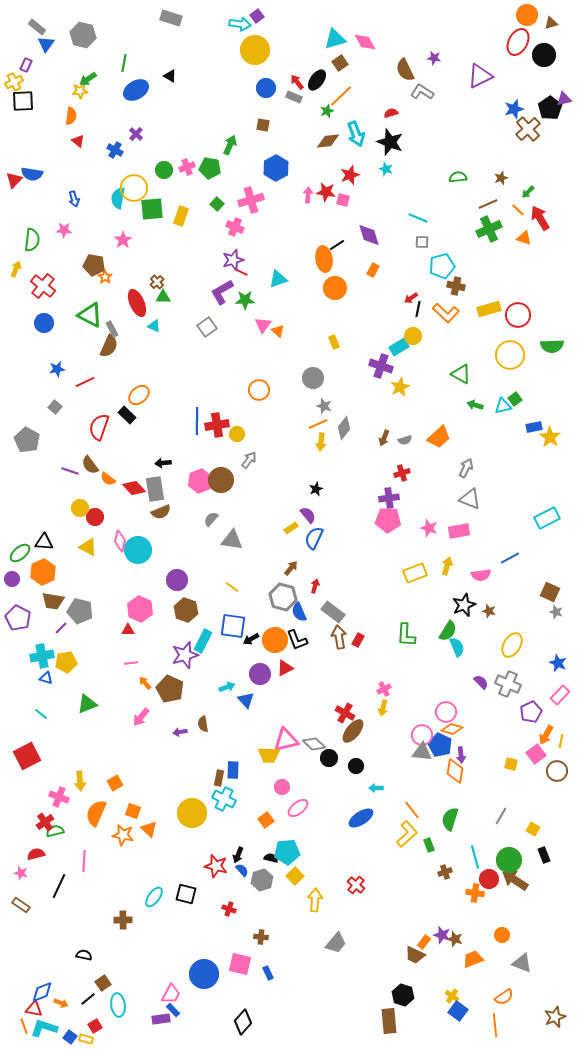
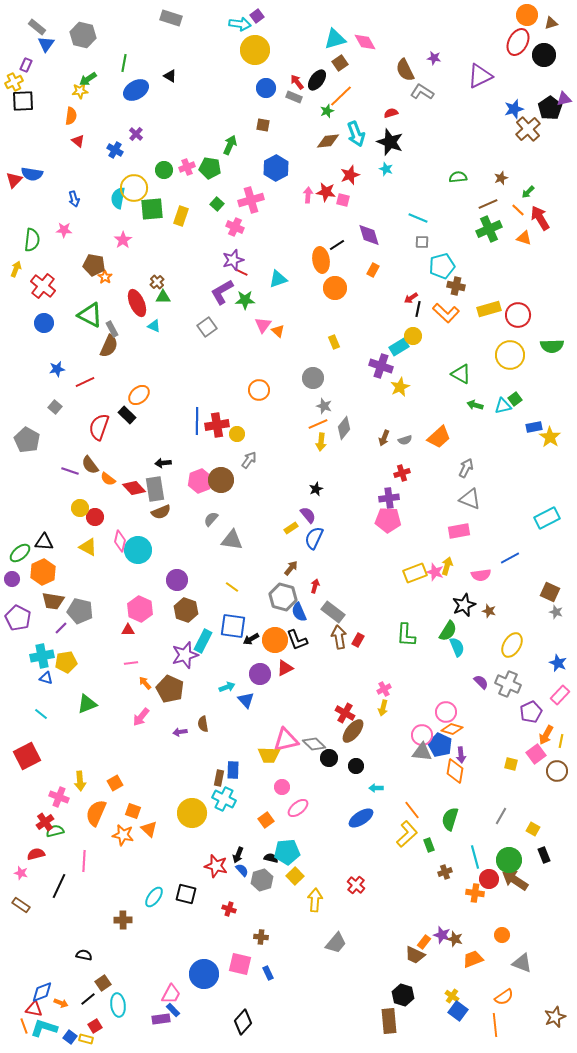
orange ellipse at (324, 259): moved 3 px left, 1 px down
pink star at (429, 528): moved 6 px right, 44 px down
